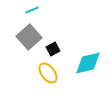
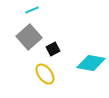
cyan diamond: moved 3 px right; rotated 24 degrees clockwise
yellow ellipse: moved 3 px left, 1 px down
